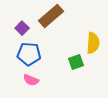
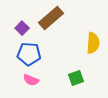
brown rectangle: moved 2 px down
green square: moved 16 px down
